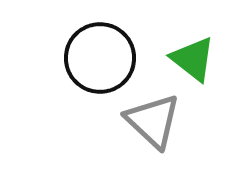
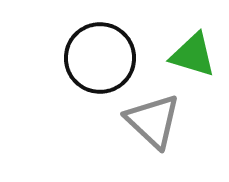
green triangle: moved 4 px up; rotated 21 degrees counterclockwise
